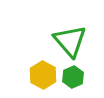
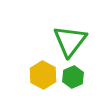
green triangle: rotated 18 degrees clockwise
